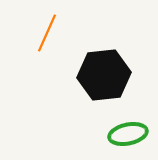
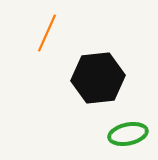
black hexagon: moved 6 px left, 3 px down
